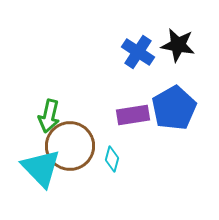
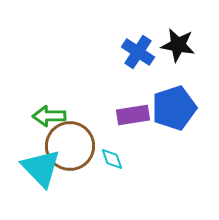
blue pentagon: rotated 12 degrees clockwise
green arrow: rotated 76 degrees clockwise
cyan diamond: rotated 35 degrees counterclockwise
